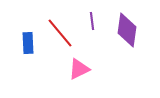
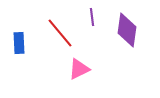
purple line: moved 4 px up
blue rectangle: moved 9 px left
